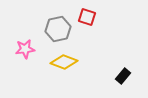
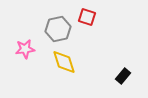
yellow diamond: rotated 52 degrees clockwise
